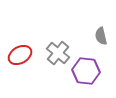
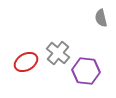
gray semicircle: moved 18 px up
red ellipse: moved 6 px right, 7 px down
